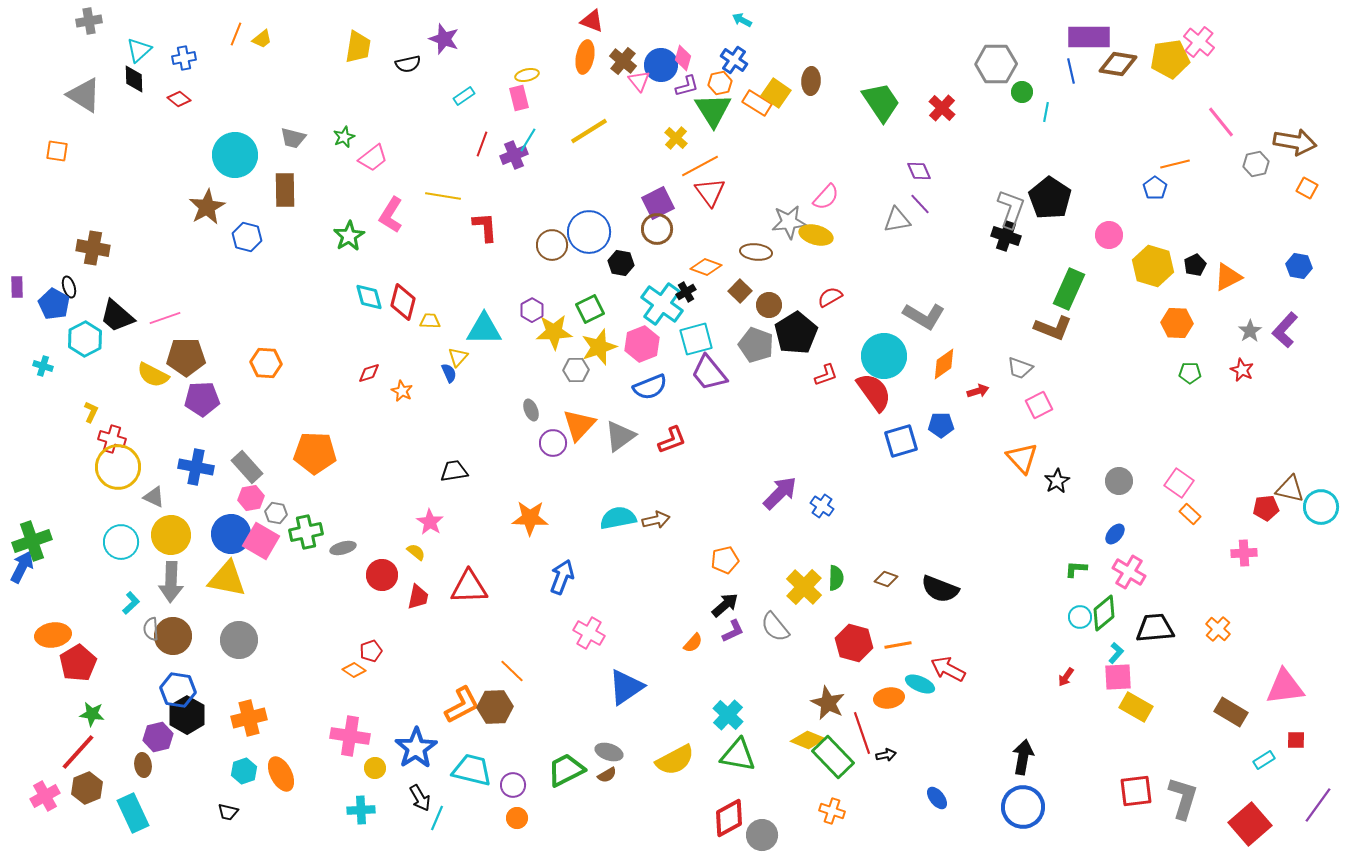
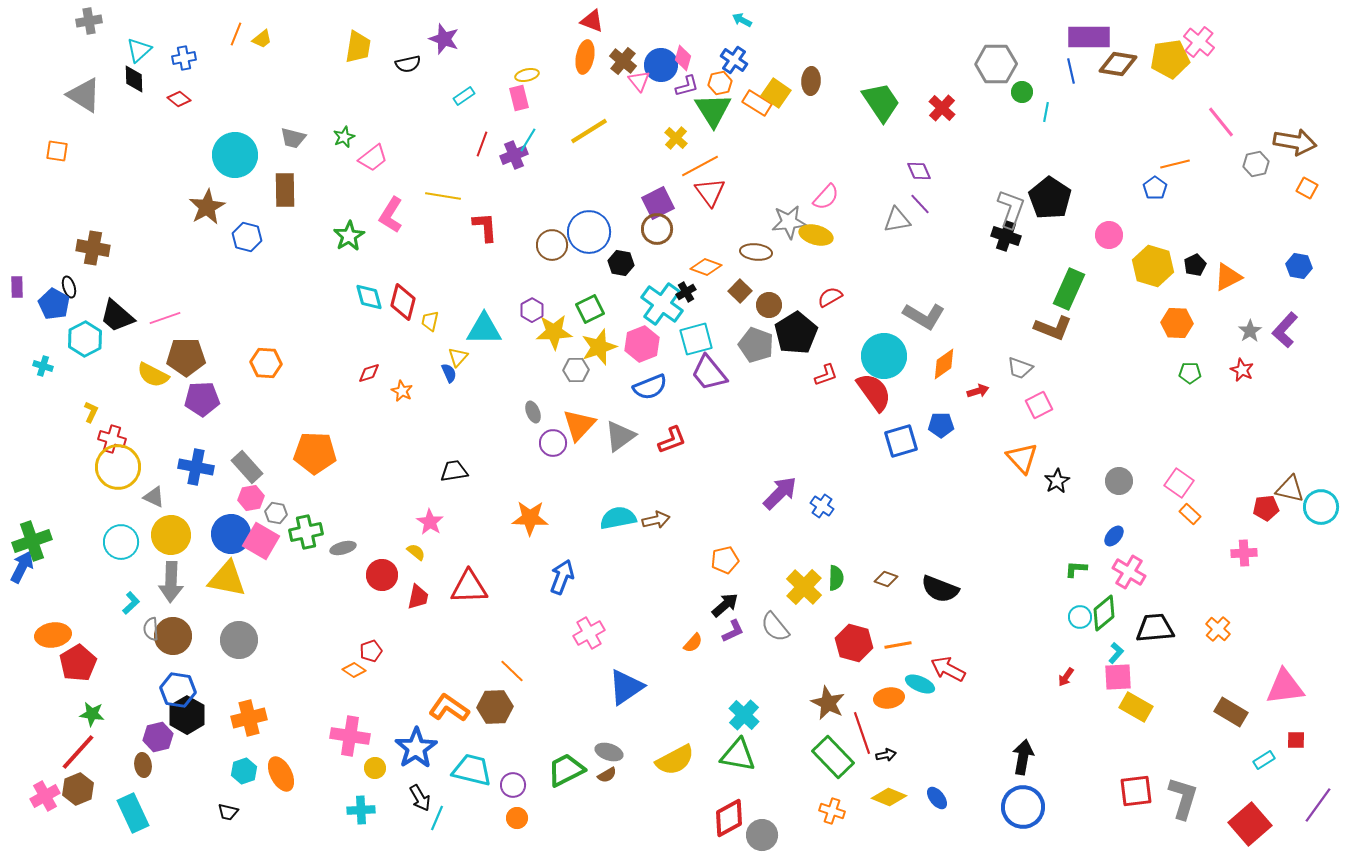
yellow trapezoid at (430, 321): rotated 80 degrees counterclockwise
gray ellipse at (531, 410): moved 2 px right, 2 px down
blue ellipse at (1115, 534): moved 1 px left, 2 px down
pink cross at (589, 633): rotated 32 degrees clockwise
orange L-shape at (462, 705): moved 13 px left, 3 px down; rotated 117 degrees counterclockwise
cyan cross at (728, 715): moved 16 px right
yellow diamond at (808, 740): moved 81 px right, 57 px down
brown hexagon at (87, 788): moved 9 px left, 1 px down
